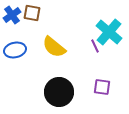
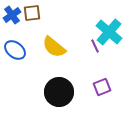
brown square: rotated 18 degrees counterclockwise
blue ellipse: rotated 50 degrees clockwise
purple square: rotated 30 degrees counterclockwise
